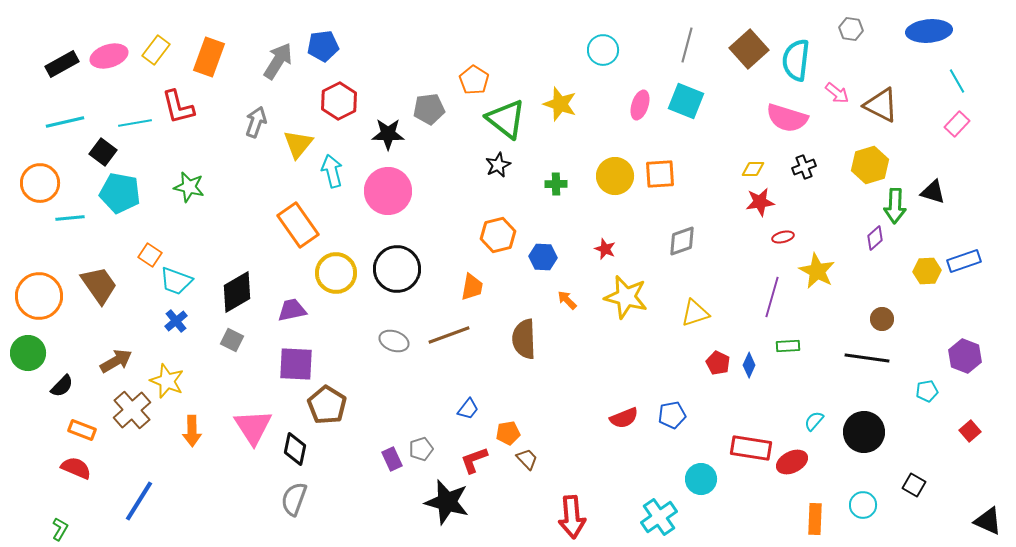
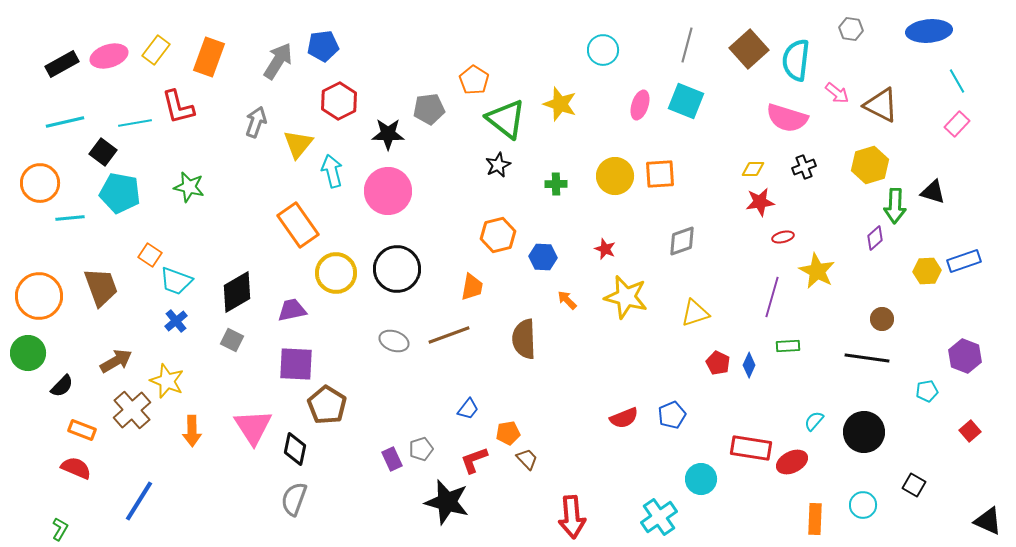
brown trapezoid at (99, 285): moved 2 px right, 2 px down; rotated 15 degrees clockwise
blue pentagon at (672, 415): rotated 12 degrees counterclockwise
